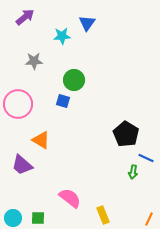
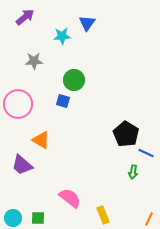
blue line: moved 5 px up
